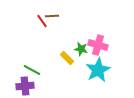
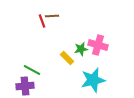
red line: rotated 16 degrees clockwise
green star: rotated 24 degrees counterclockwise
cyan star: moved 5 px left, 10 px down; rotated 15 degrees clockwise
